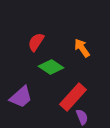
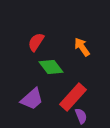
orange arrow: moved 1 px up
green diamond: rotated 20 degrees clockwise
purple trapezoid: moved 11 px right, 2 px down
purple semicircle: moved 1 px left, 1 px up
